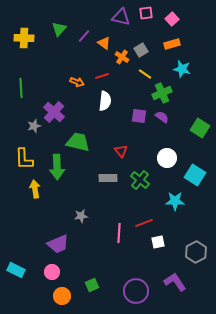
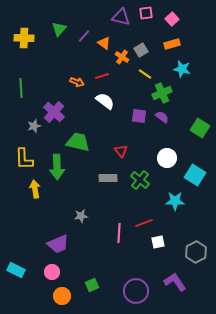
white semicircle at (105, 101): rotated 60 degrees counterclockwise
